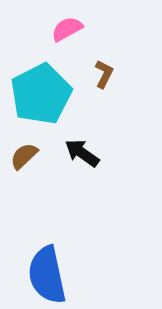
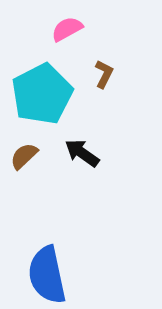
cyan pentagon: moved 1 px right
